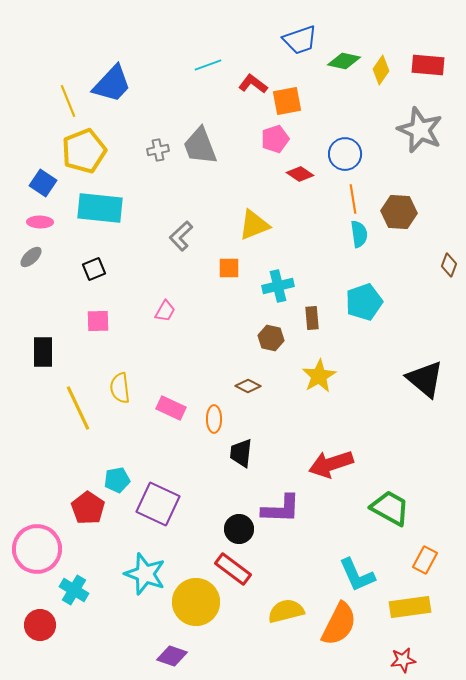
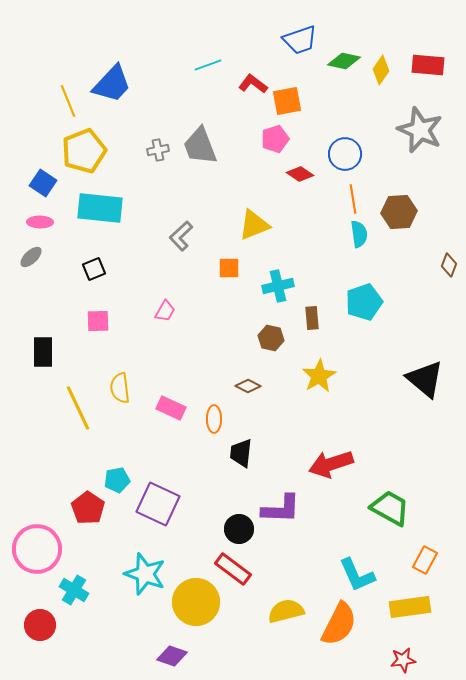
brown hexagon at (399, 212): rotated 8 degrees counterclockwise
